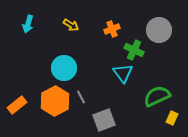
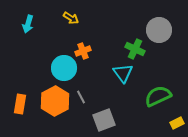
yellow arrow: moved 7 px up
orange cross: moved 29 px left, 22 px down
green cross: moved 1 px right, 1 px up
green semicircle: moved 1 px right
orange rectangle: moved 3 px right, 1 px up; rotated 42 degrees counterclockwise
yellow rectangle: moved 5 px right, 5 px down; rotated 40 degrees clockwise
